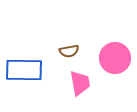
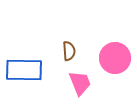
brown semicircle: rotated 84 degrees counterclockwise
pink trapezoid: rotated 12 degrees counterclockwise
